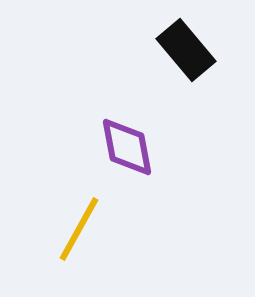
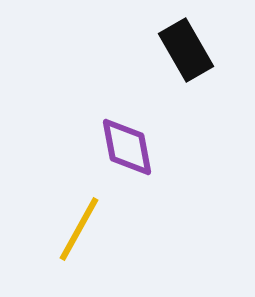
black rectangle: rotated 10 degrees clockwise
